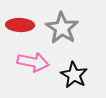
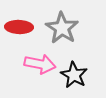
red ellipse: moved 1 px left, 2 px down
pink arrow: moved 7 px right, 2 px down
